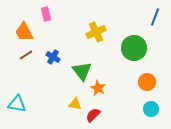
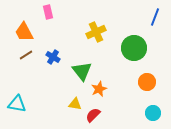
pink rectangle: moved 2 px right, 2 px up
orange star: moved 1 px right, 1 px down; rotated 21 degrees clockwise
cyan circle: moved 2 px right, 4 px down
